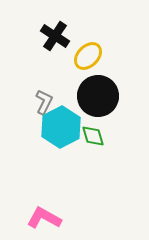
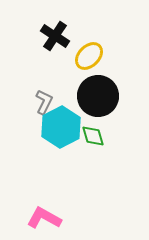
yellow ellipse: moved 1 px right
